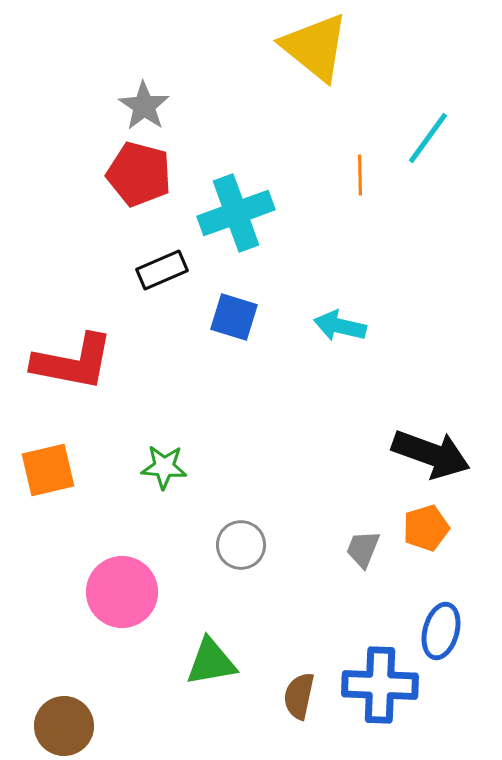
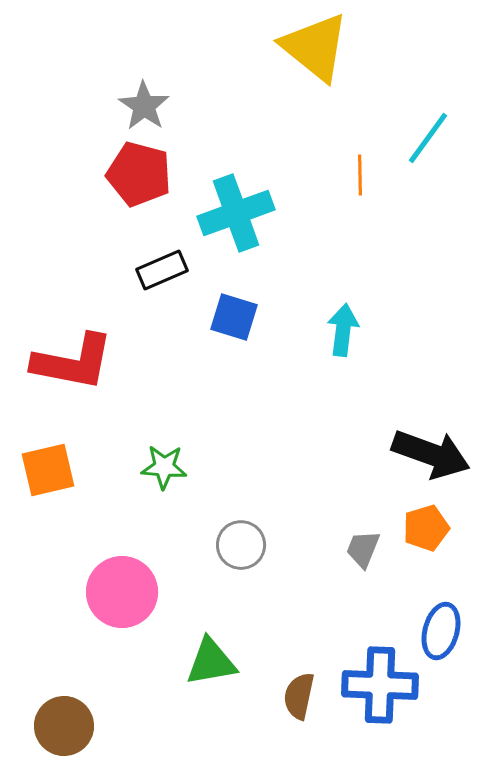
cyan arrow: moved 3 px right, 4 px down; rotated 84 degrees clockwise
